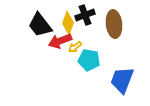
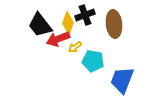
red arrow: moved 2 px left, 2 px up
cyan pentagon: moved 4 px right, 1 px down
